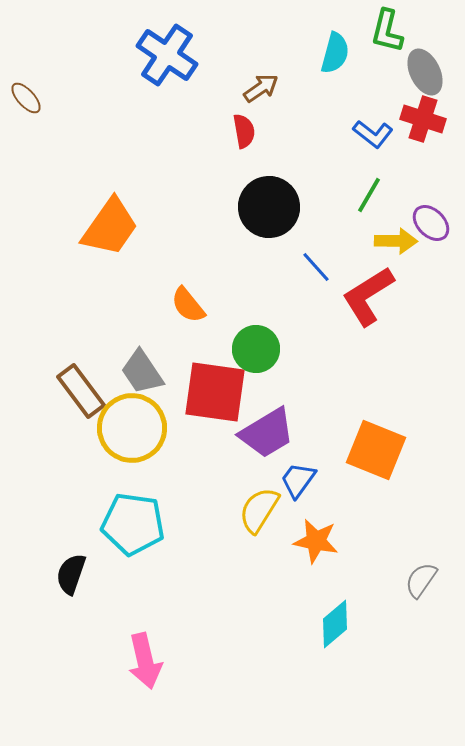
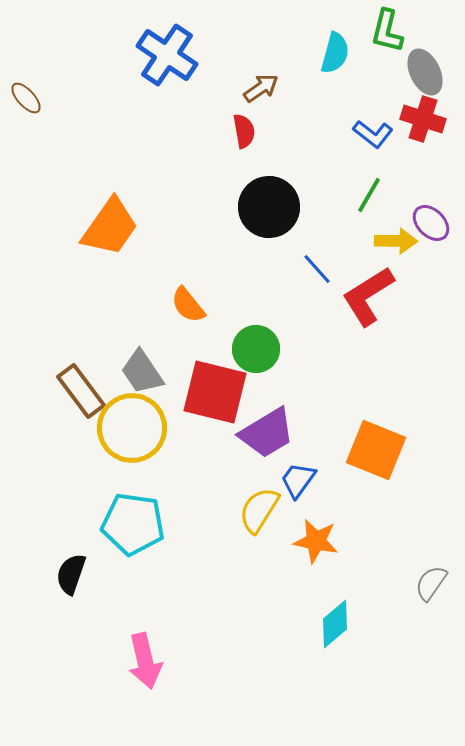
blue line: moved 1 px right, 2 px down
red square: rotated 6 degrees clockwise
gray semicircle: moved 10 px right, 3 px down
